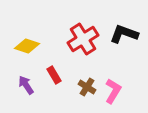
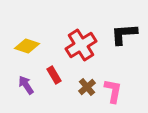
black L-shape: rotated 24 degrees counterclockwise
red cross: moved 2 px left, 6 px down
brown cross: rotated 18 degrees clockwise
pink L-shape: rotated 20 degrees counterclockwise
